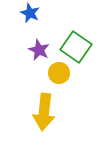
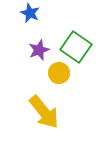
purple star: rotated 25 degrees clockwise
yellow arrow: rotated 45 degrees counterclockwise
